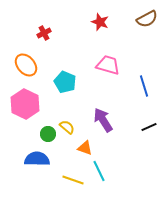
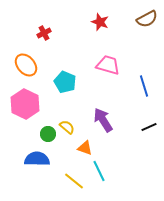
yellow line: moved 1 px right, 1 px down; rotated 20 degrees clockwise
